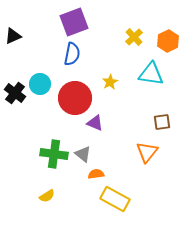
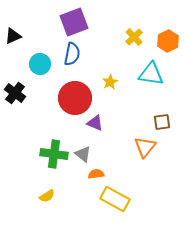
cyan circle: moved 20 px up
orange triangle: moved 2 px left, 5 px up
